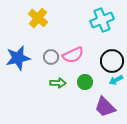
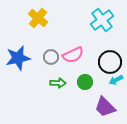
cyan cross: rotated 15 degrees counterclockwise
black circle: moved 2 px left, 1 px down
